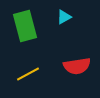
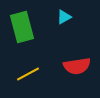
green rectangle: moved 3 px left, 1 px down
